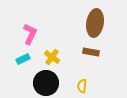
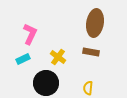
yellow cross: moved 6 px right
yellow semicircle: moved 6 px right, 2 px down
